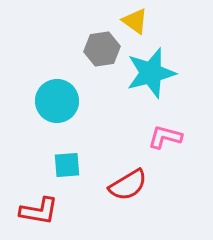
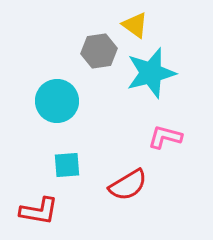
yellow triangle: moved 4 px down
gray hexagon: moved 3 px left, 2 px down
